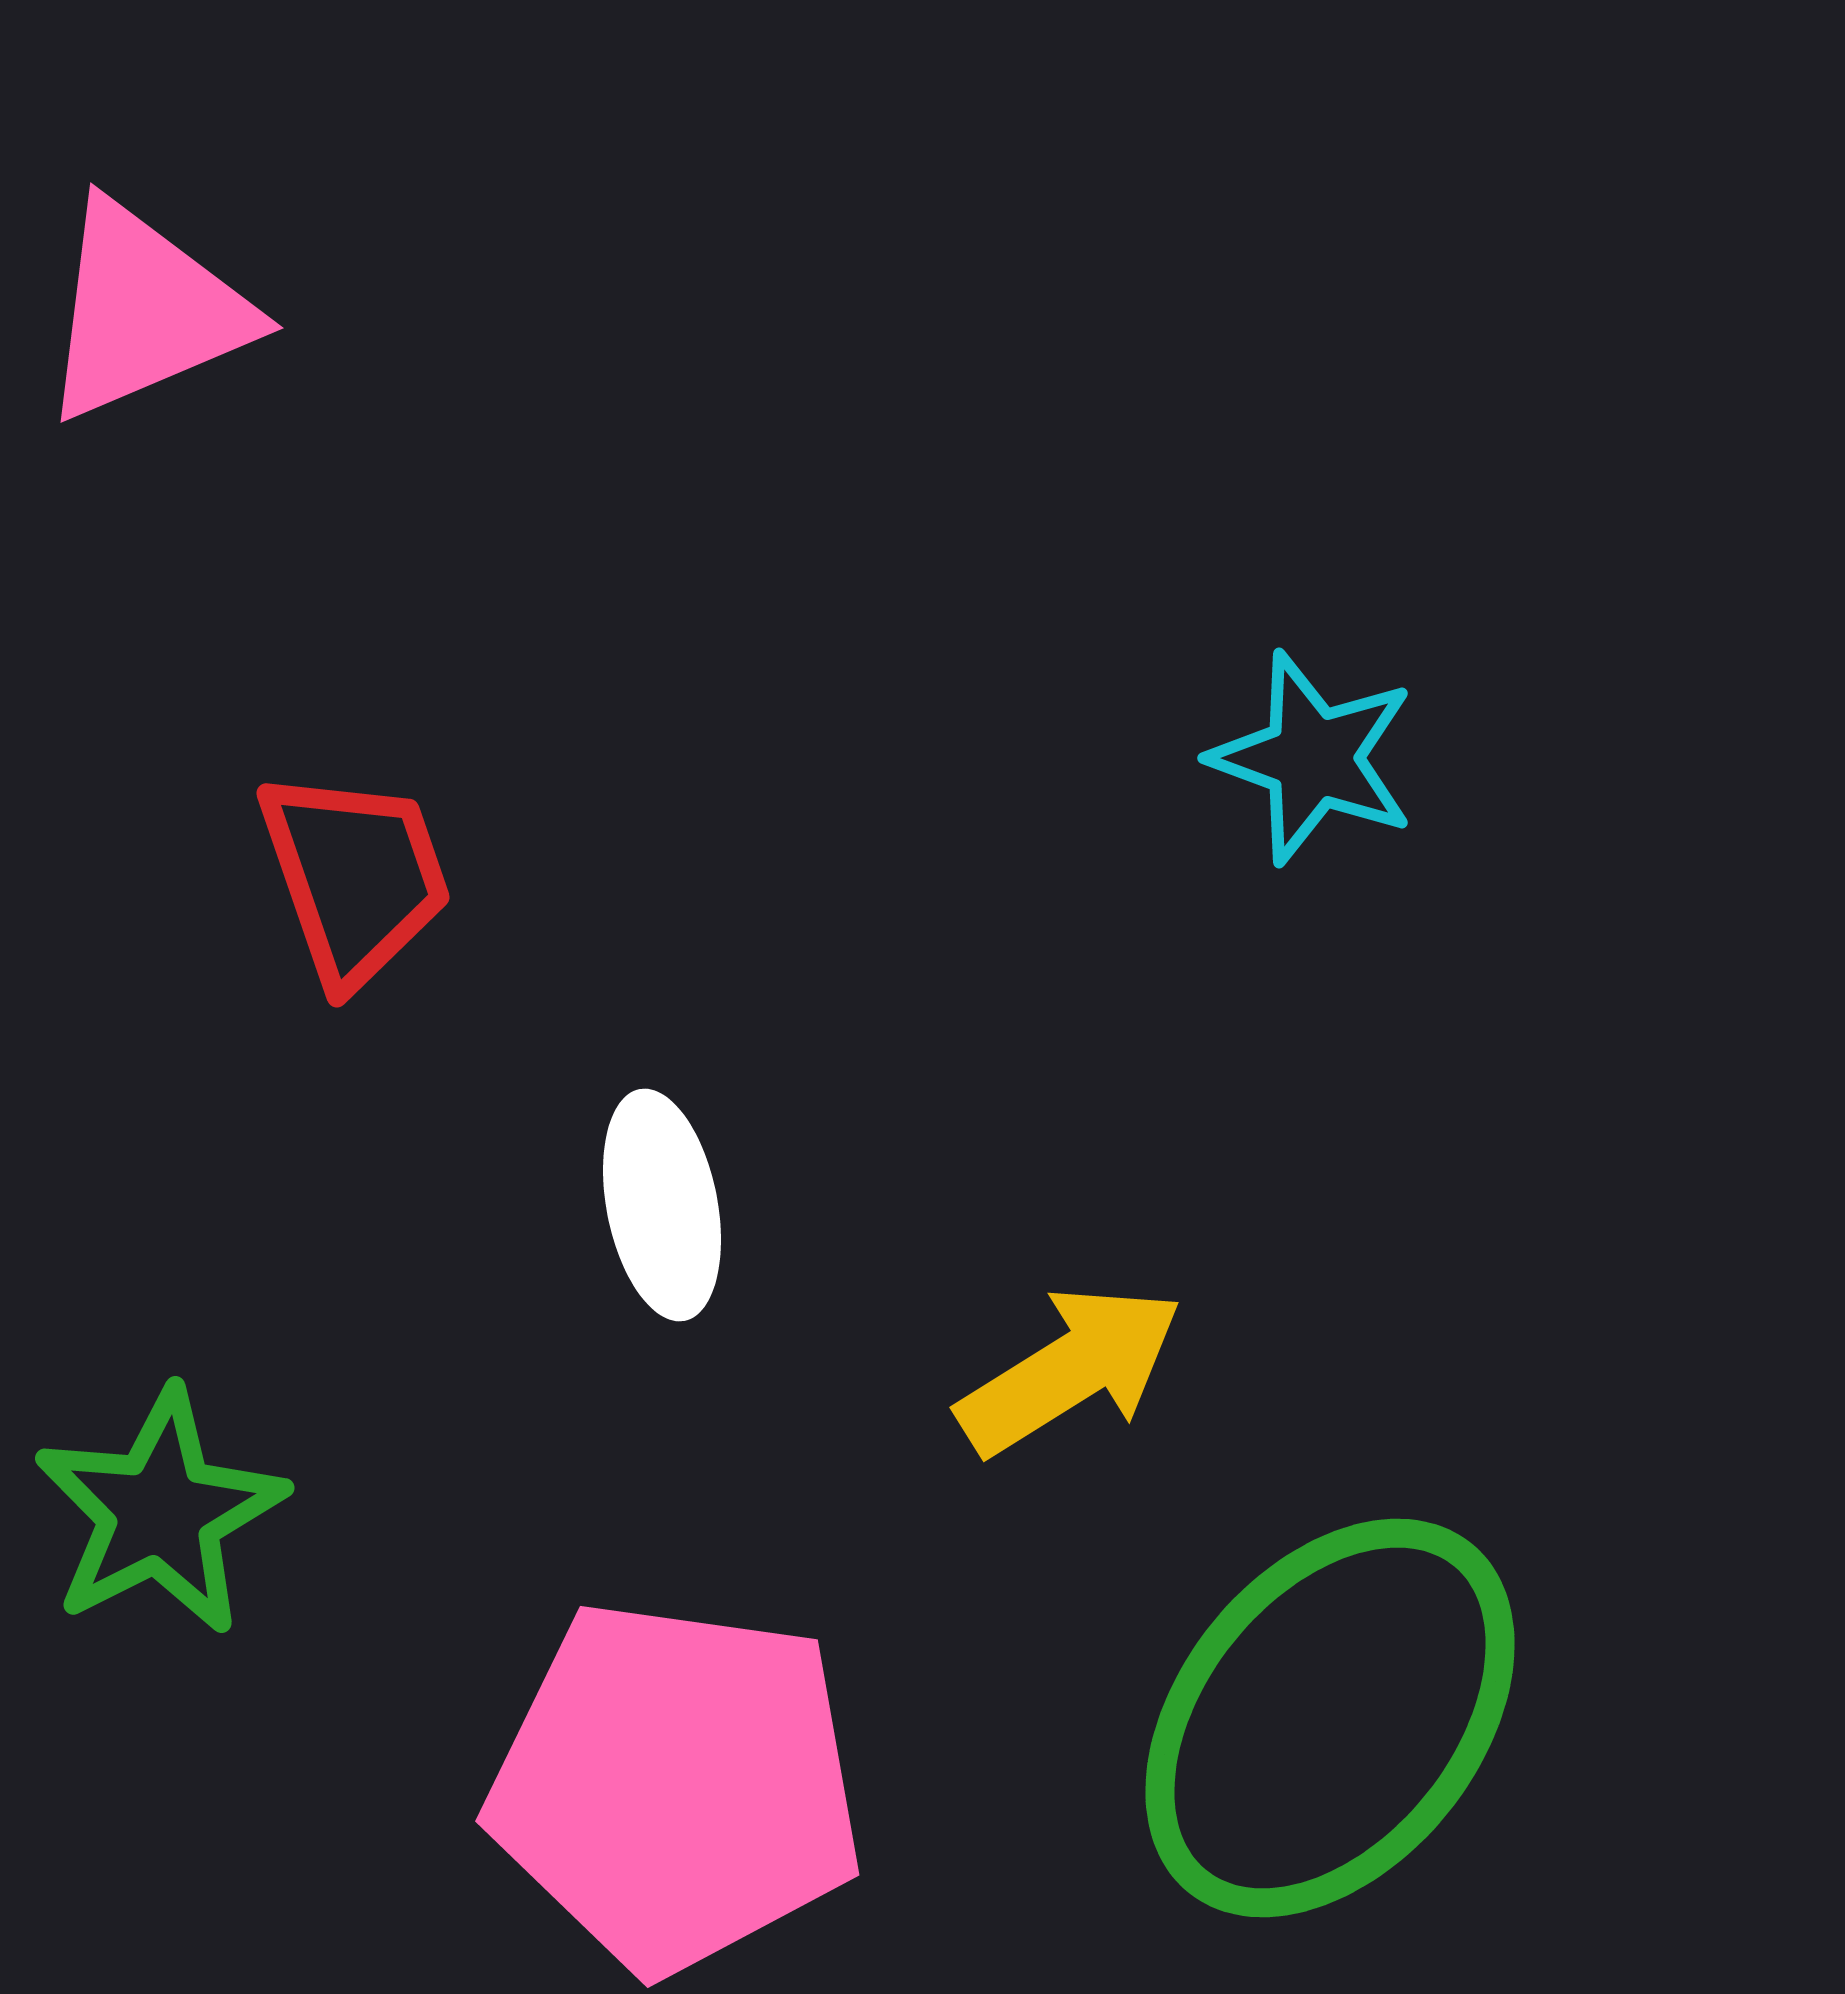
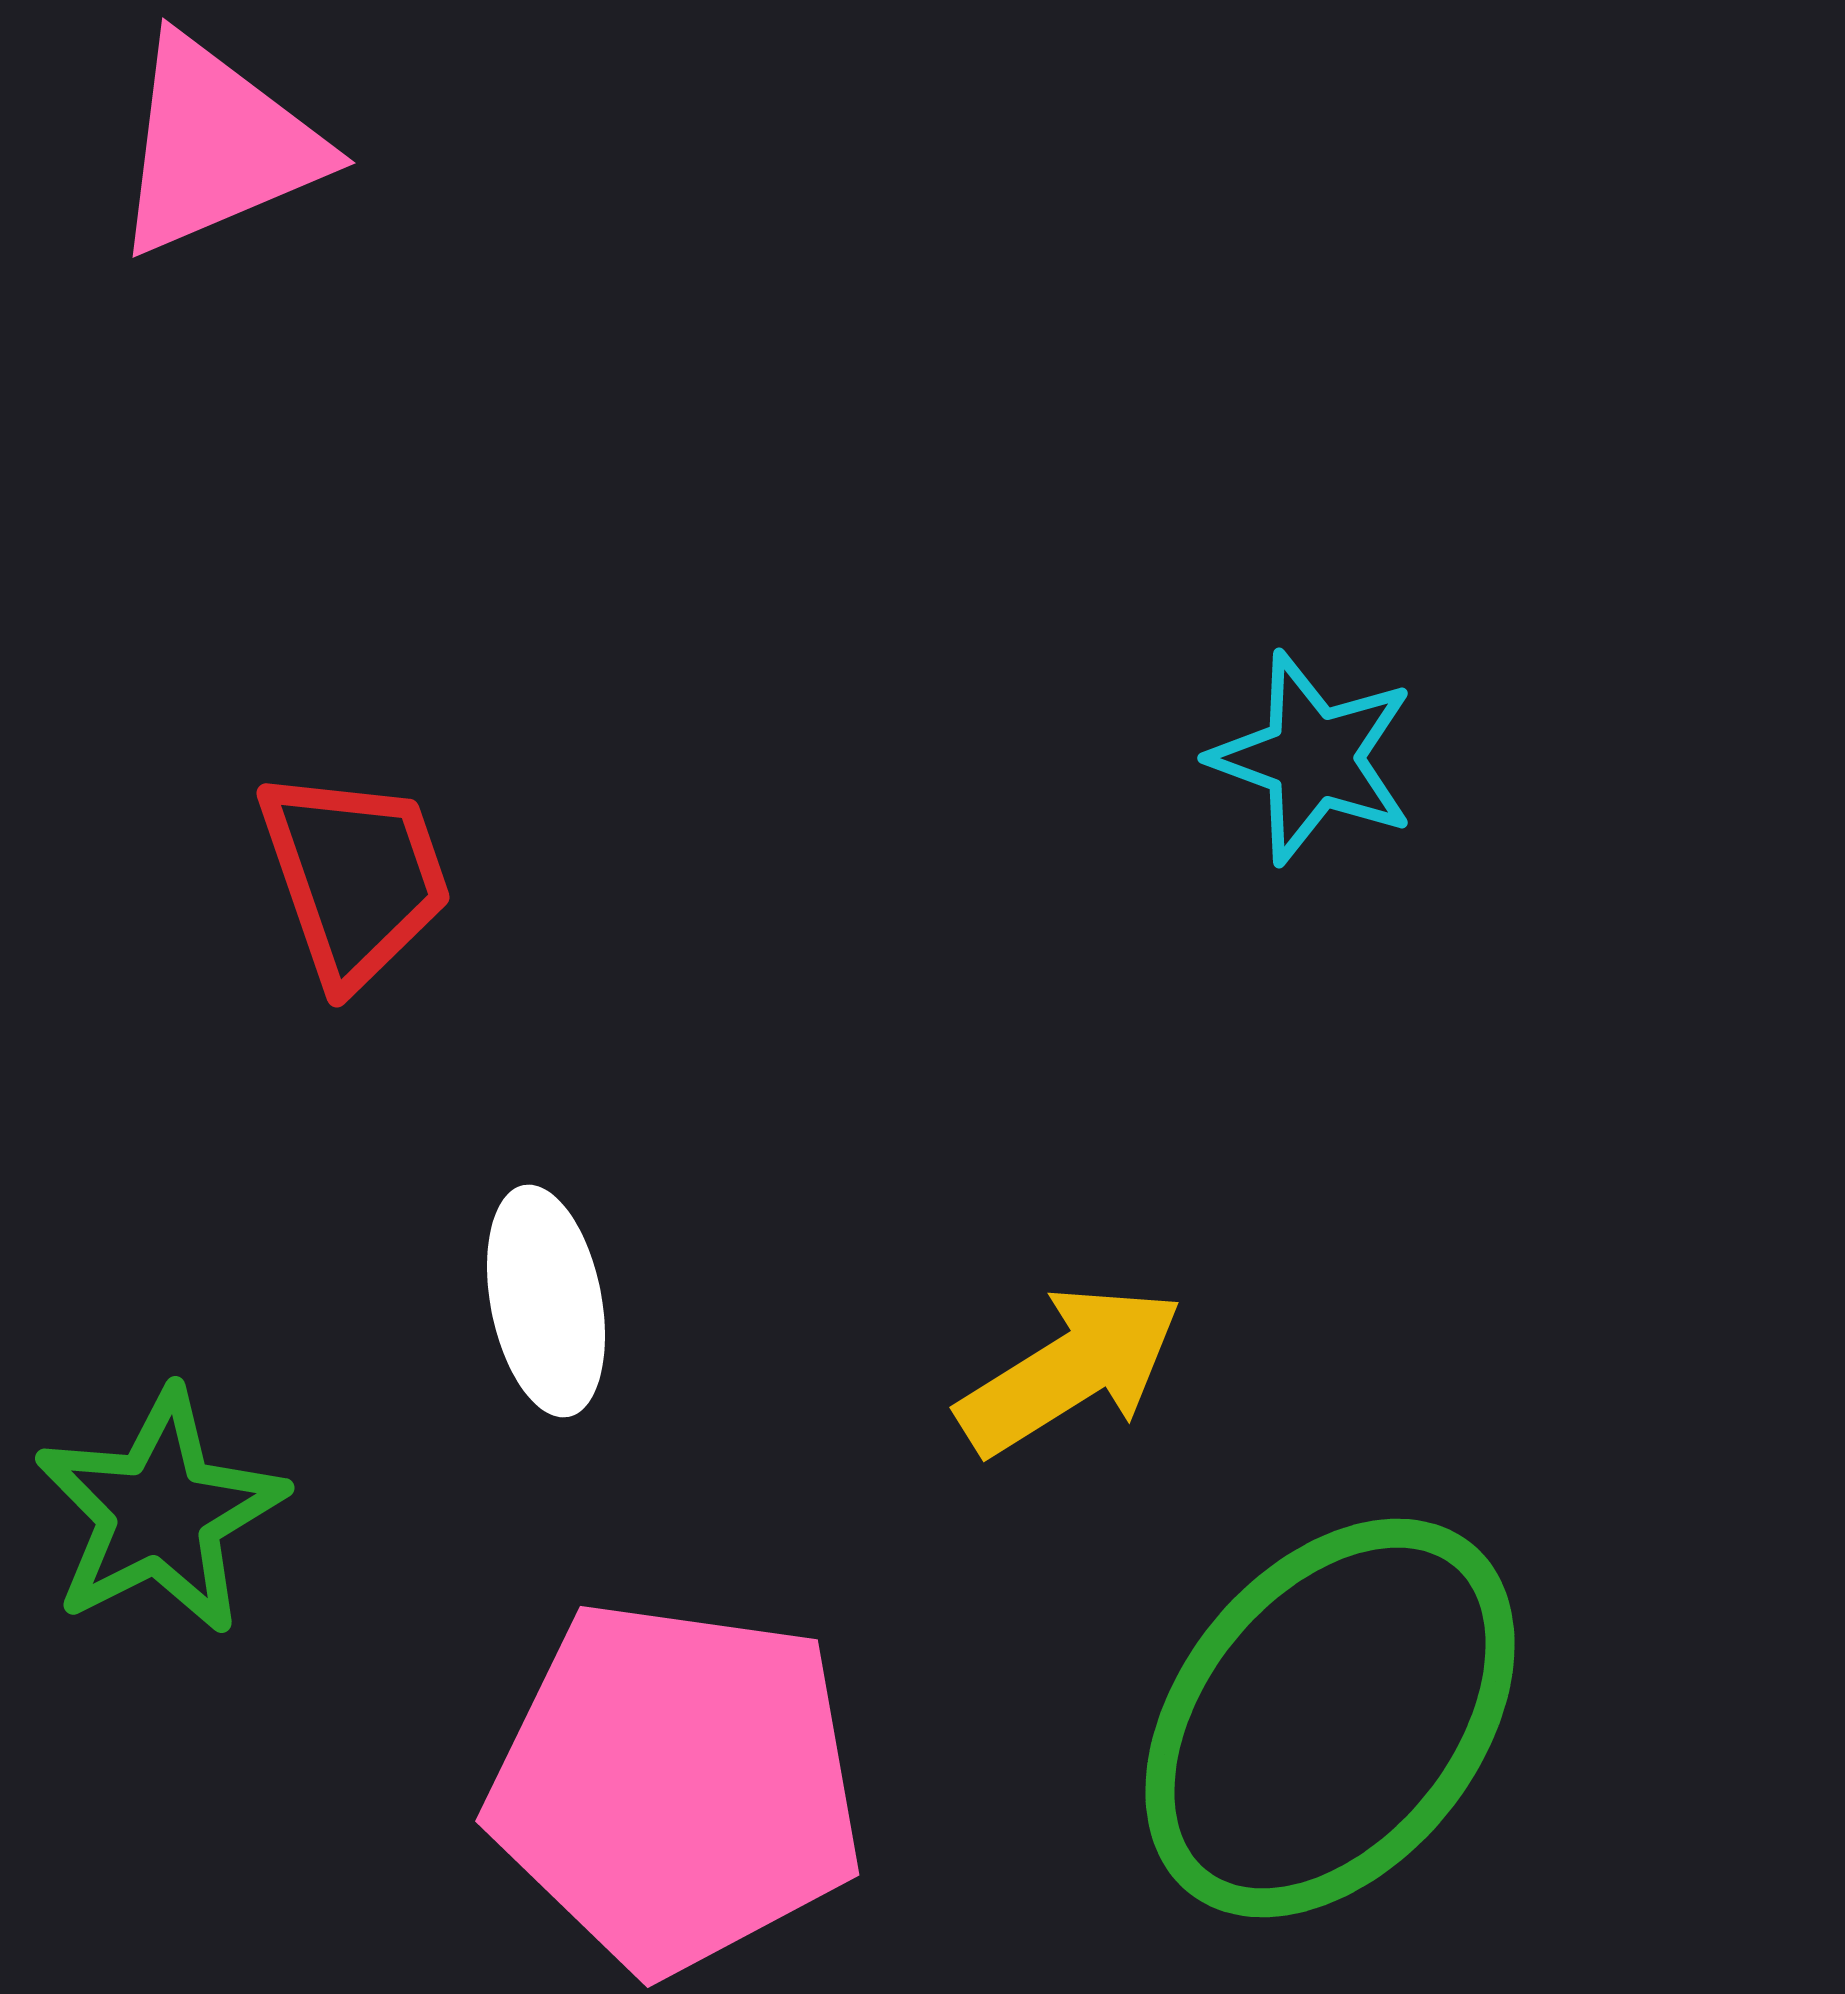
pink triangle: moved 72 px right, 165 px up
white ellipse: moved 116 px left, 96 px down
